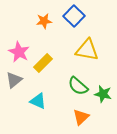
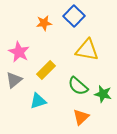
orange star: moved 2 px down
yellow rectangle: moved 3 px right, 7 px down
cyan triangle: rotated 42 degrees counterclockwise
